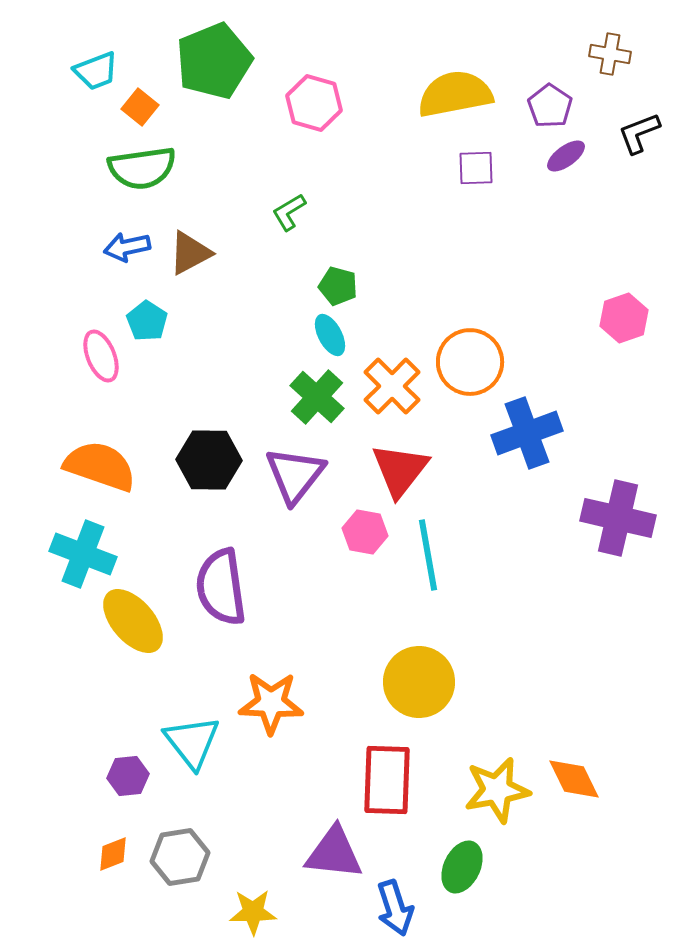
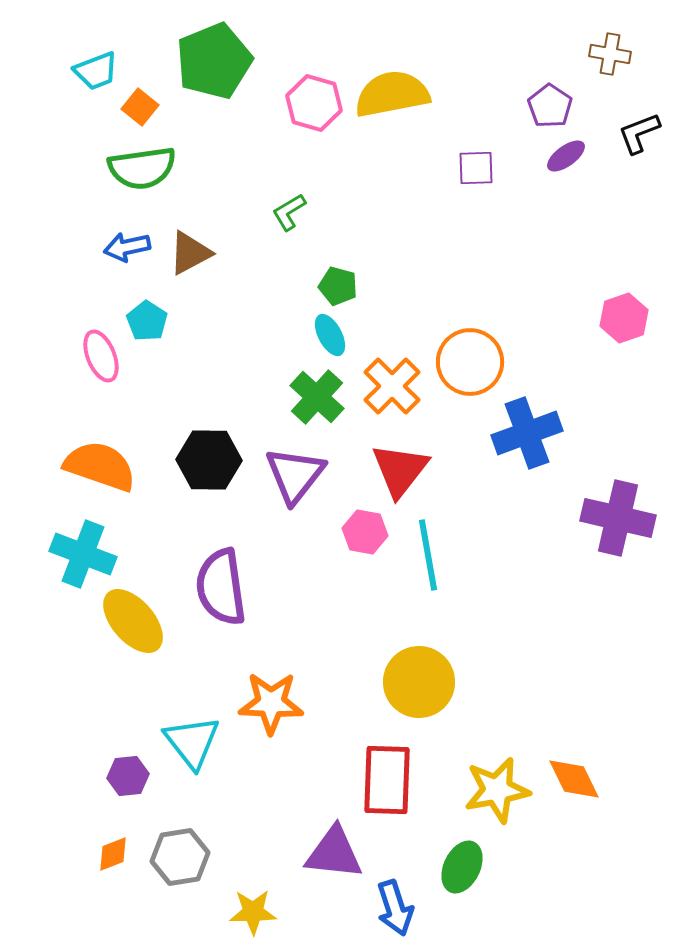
yellow semicircle at (455, 94): moved 63 px left
